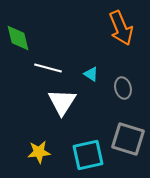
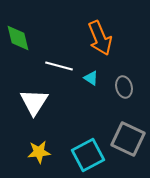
orange arrow: moved 21 px left, 10 px down
white line: moved 11 px right, 2 px up
cyan triangle: moved 4 px down
gray ellipse: moved 1 px right, 1 px up
white triangle: moved 28 px left
gray square: rotated 8 degrees clockwise
cyan square: rotated 16 degrees counterclockwise
